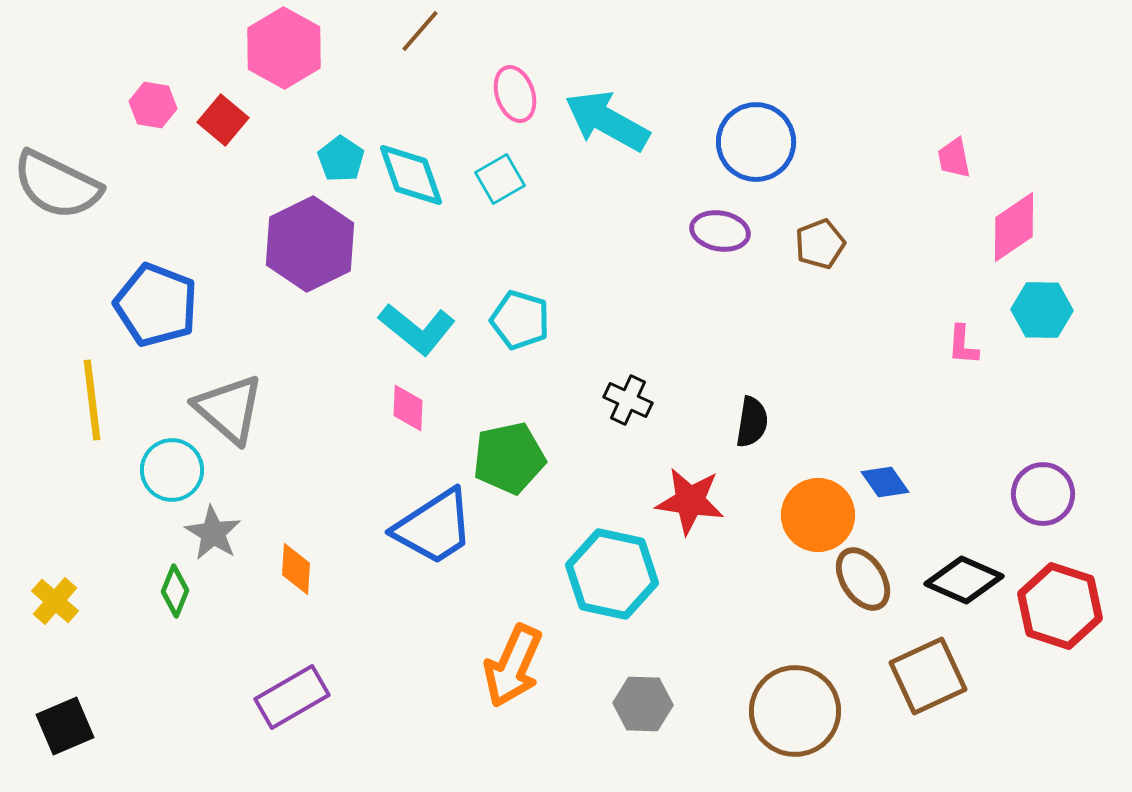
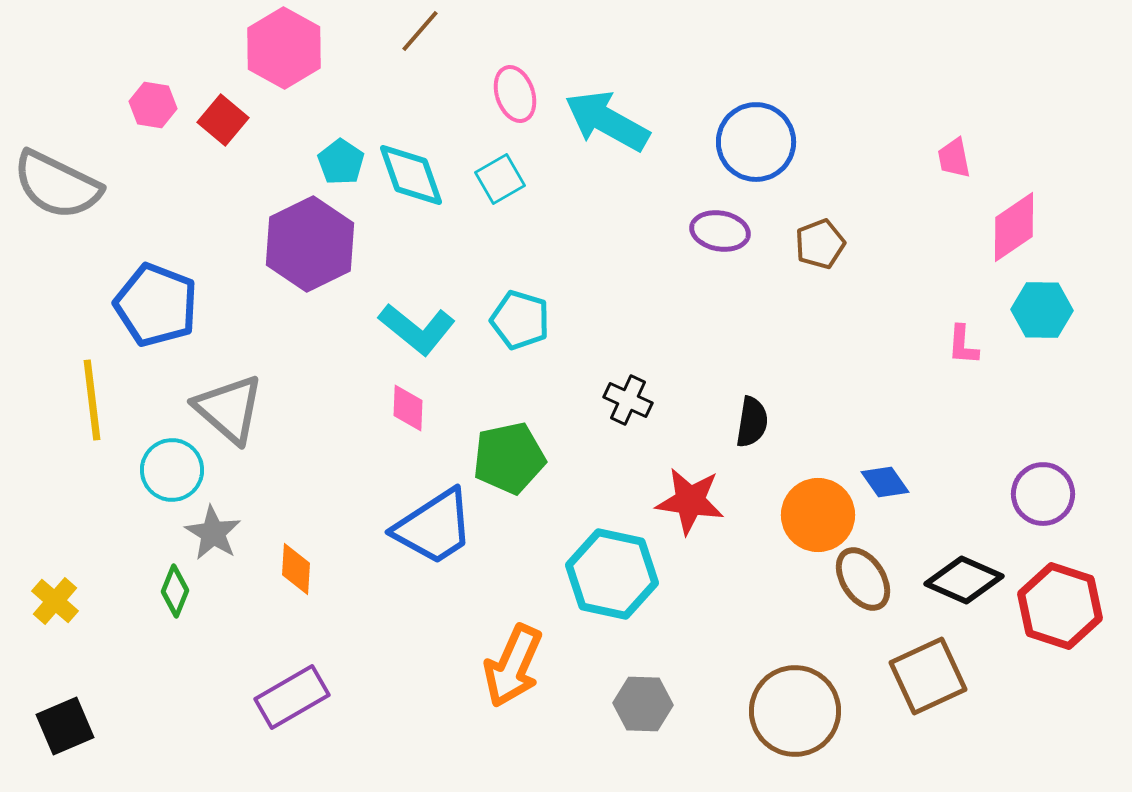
cyan pentagon at (341, 159): moved 3 px down
